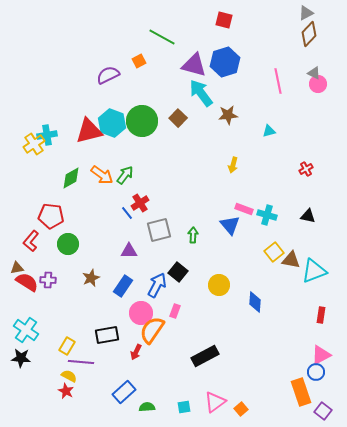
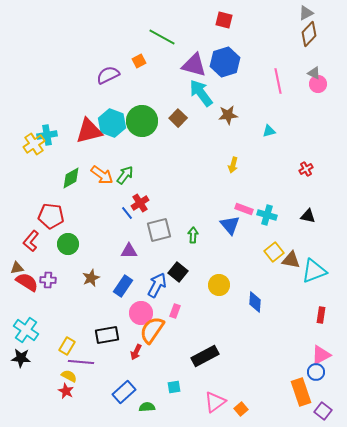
cyan square at (184, 407): moved 10 px left, 20 px up
